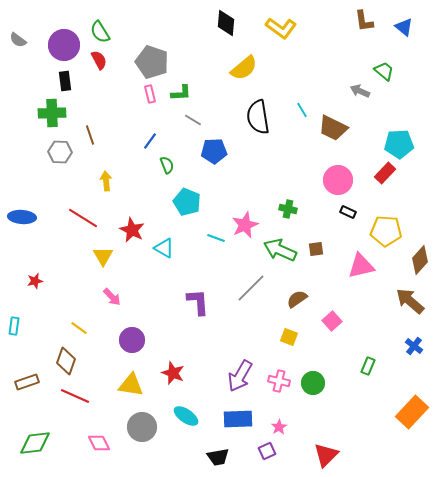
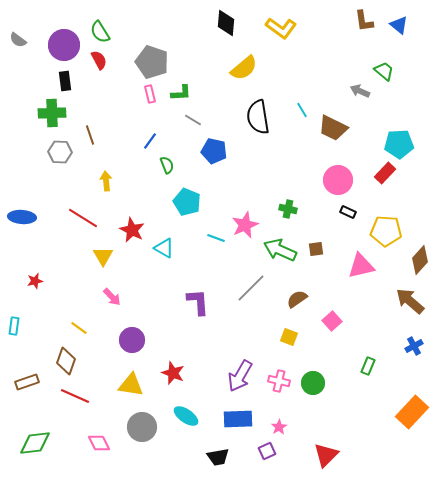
blue triangle at (404, 27): moved 5 px left, 2 px up
blue pentagon at (214, 151): rotated 15 degrees clockwise
blue cross at (414, 346): rotated 24 degrees clockwise
